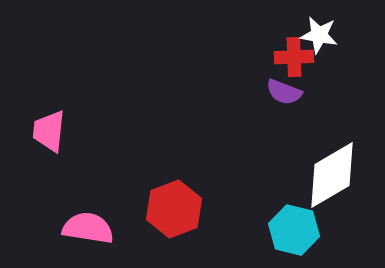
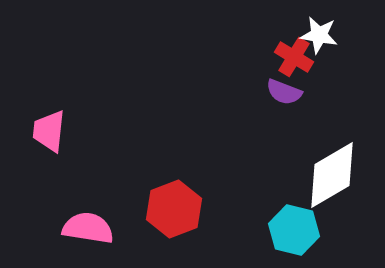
red cross: rotated 33 degrees clockwise
